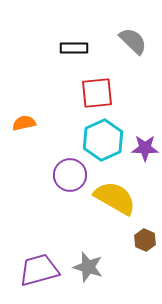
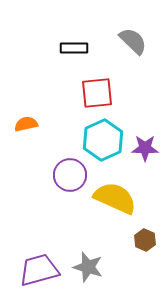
orange semicircle: moved 2 px right, 1 px down
yellow semicircle: rotated 6 degrees counterclockwise
